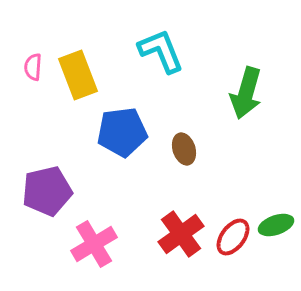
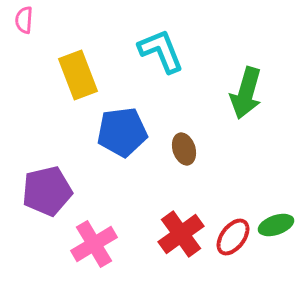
pink semicircle: moved 9 px left, 47 px up
